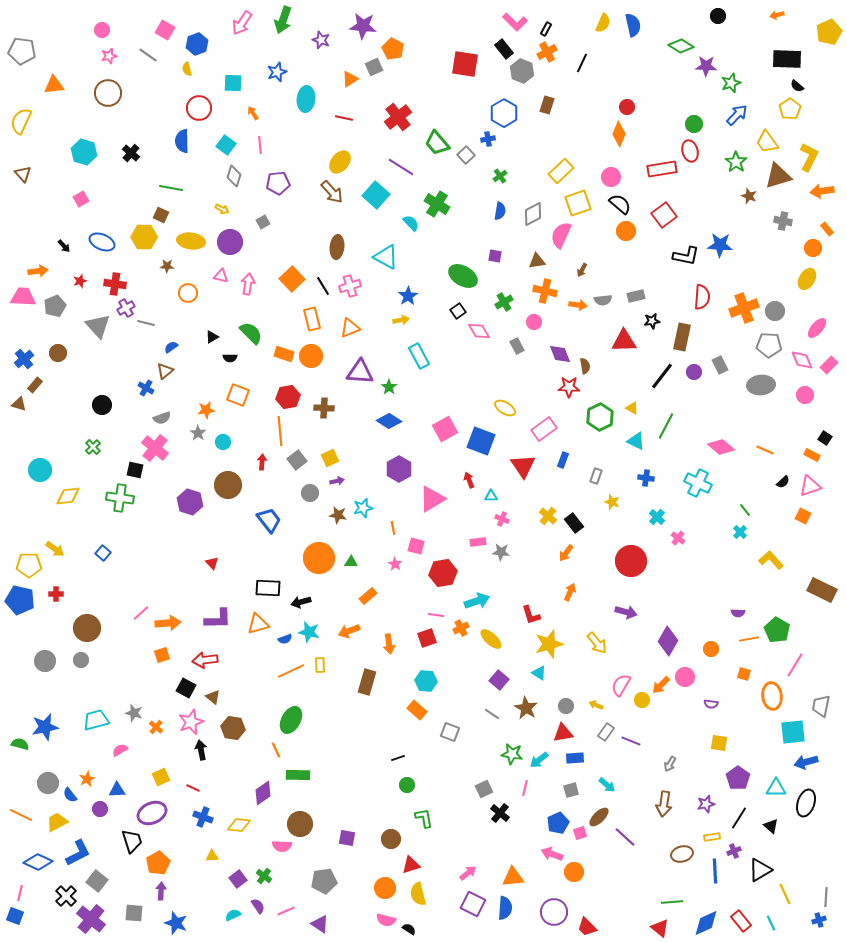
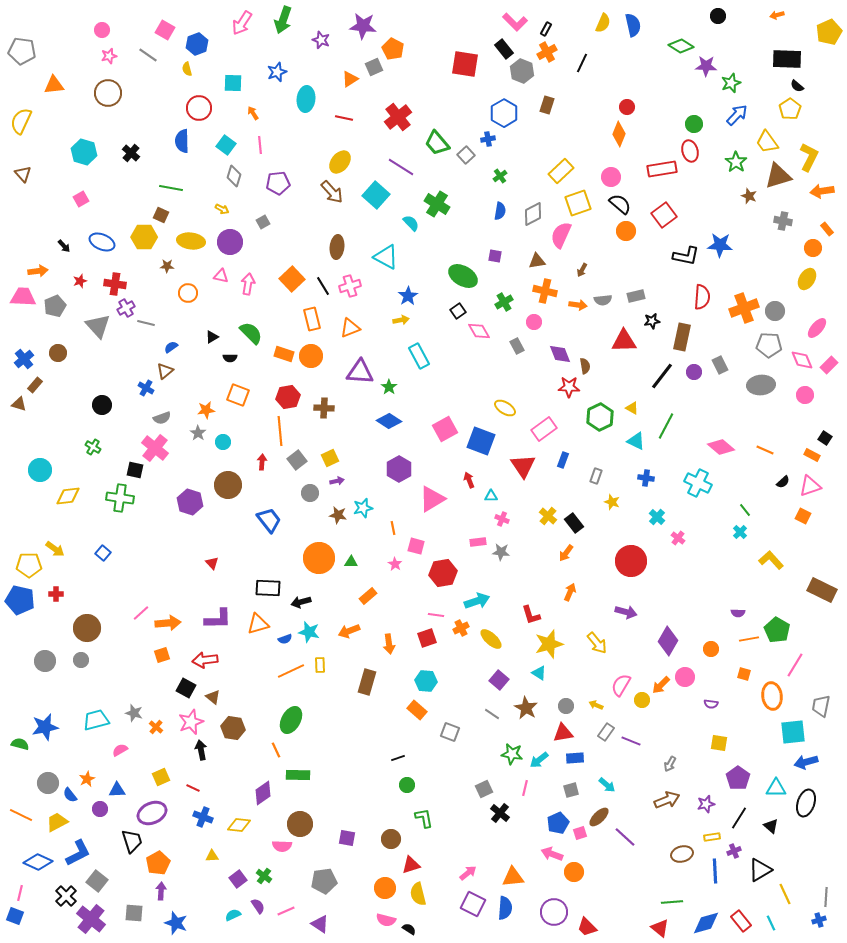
green cross at (93, 447): rotated 14 degrees counterclockwise
brown arrow at (664, 804): moved 3 px right, 4 px up; rotated 120 degrees counterclockwise
blue diamond at (706, 923): rotated 8 degrees clockwise
